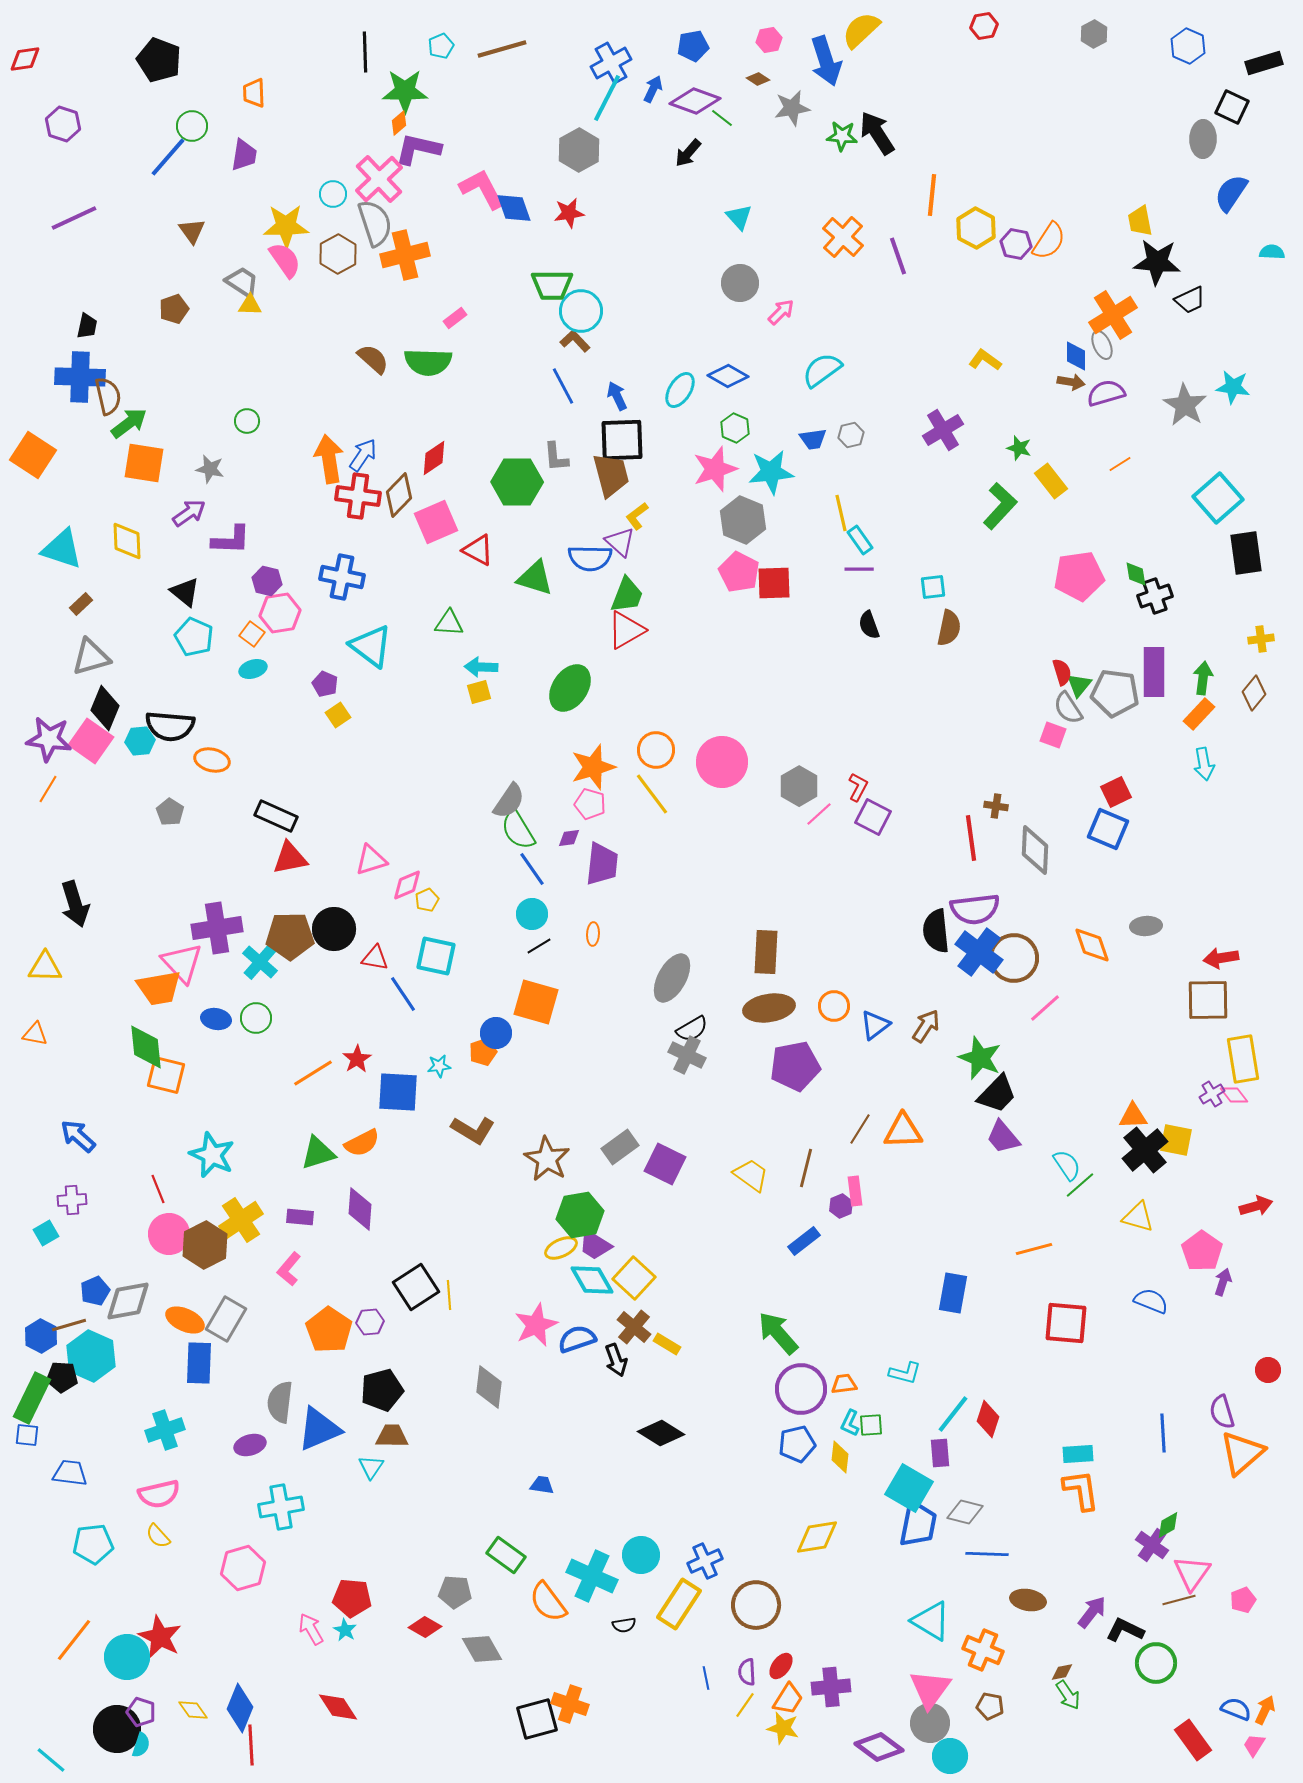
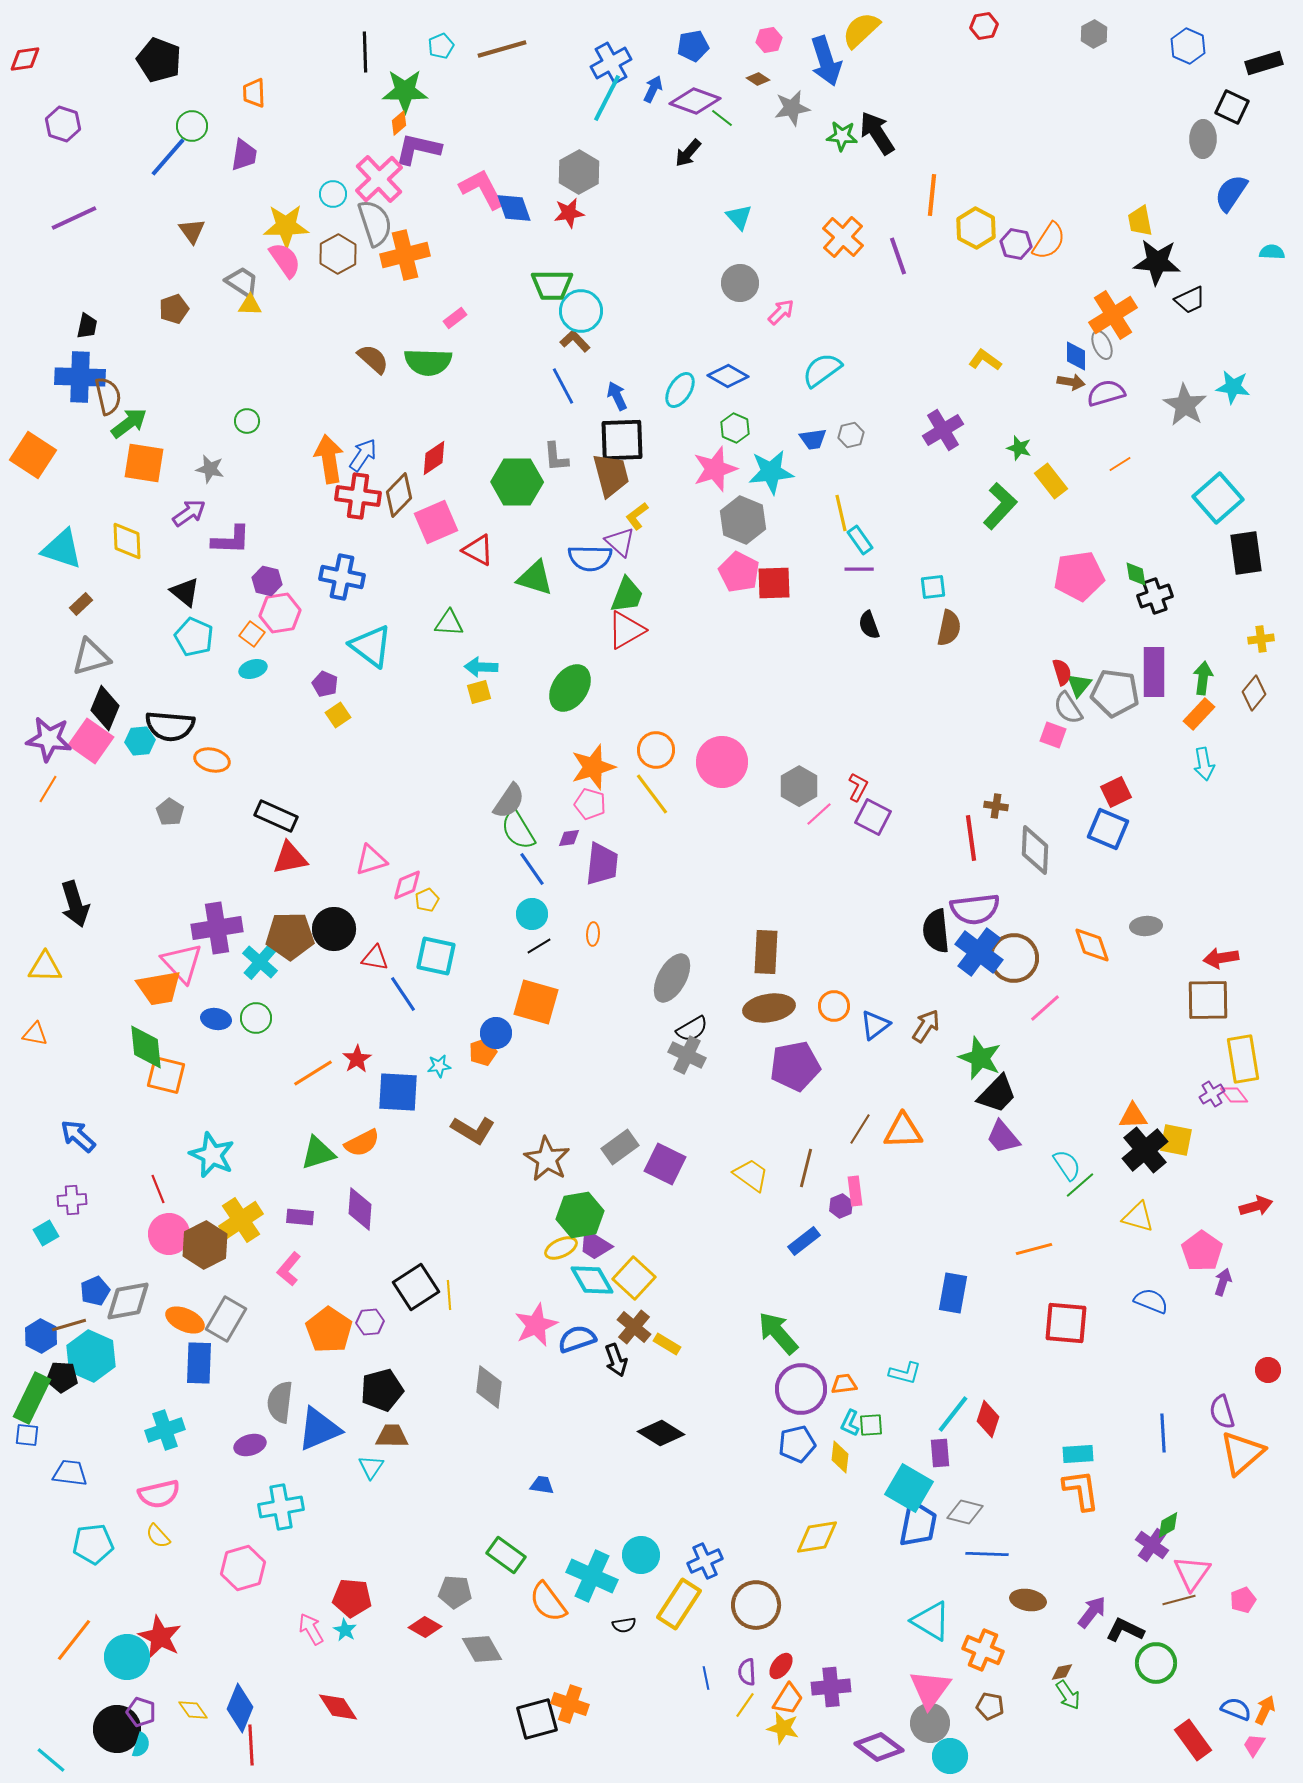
gray hexagon at (579, 150): moved 22 px down
